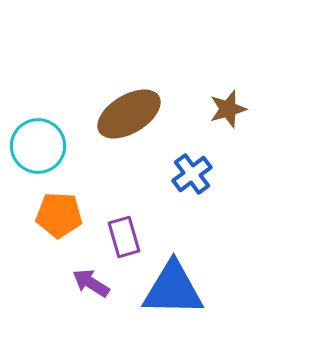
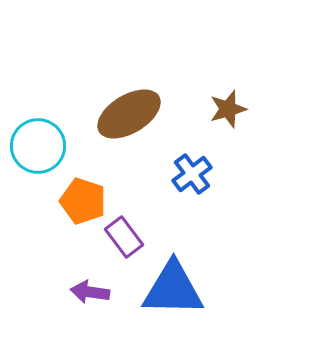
orange pentagon: moved 24 px right, 14 px up; rotated 15 degrees clockwise
purple rectangle: rotated 21 degrees counterclockwise
purple arrow: moved 1 px left, 9 px down; rotated 24 degrees counterclockwise
